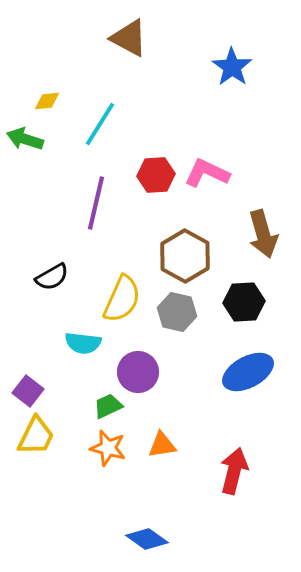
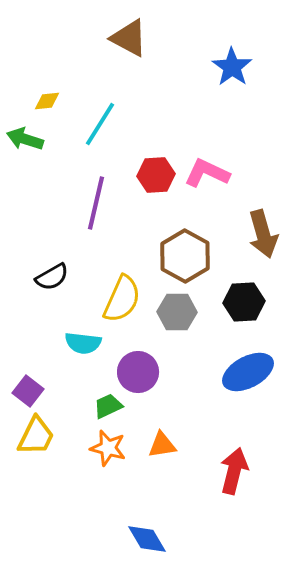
gray hexagon: rotated 12 degrees counterclockwise
blue diamond: rotated 24 degrees clockwise
